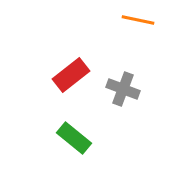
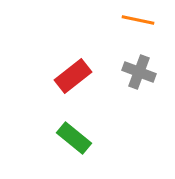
red rectangle: moved 2 px right, 1 px down
gray cross: moved 16 px right, 17 px up
